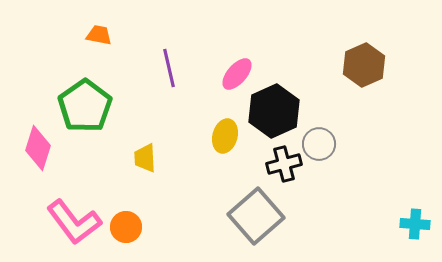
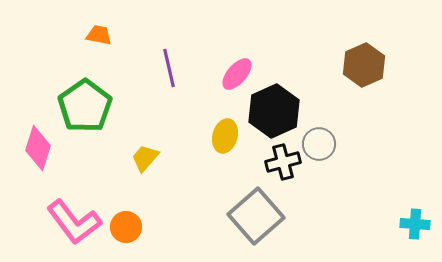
yellow trapezoid: rotated 44 degrees clockwise
black cross: moved 1 px left, 2 px up
